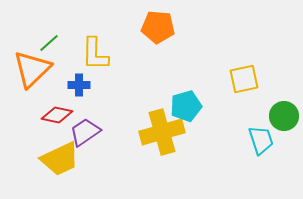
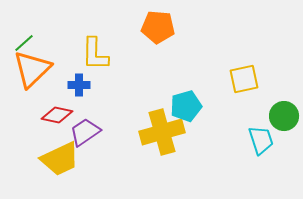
green line: moved 25 px left
